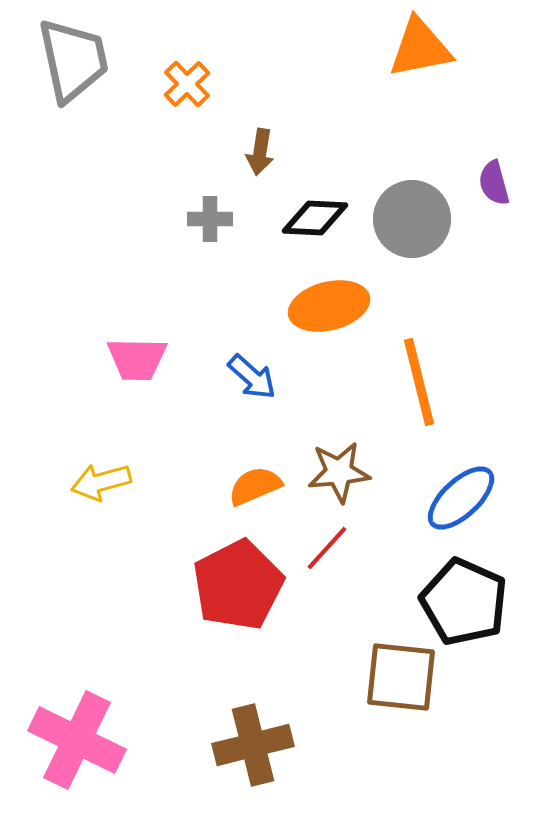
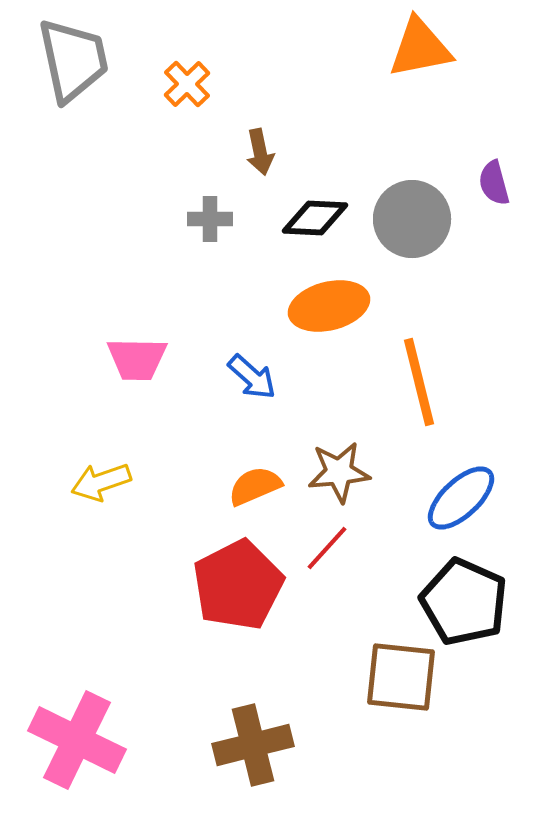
brown arrow: rotated 21 degrees counterclockwise
yellow arrow: rotated 4 degrees counterclockwise
